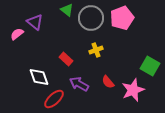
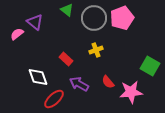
gray circle: moved 3 px right
white diamond: moved 1 px left
pink star: moved 2 px left, 2 px down; rotated 15 degrees clockwise
